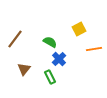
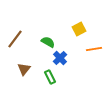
green semicircle: moved 2 px left
blue cross: moved 1 px right, 1 px up
